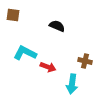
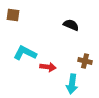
black semicircle: moved 14 px right, 1 px up
red arrow: rotated 14 degrees counterclockwise
